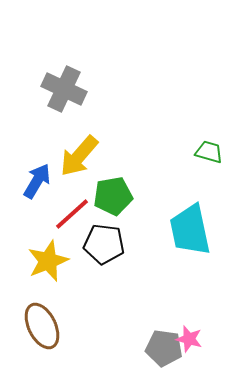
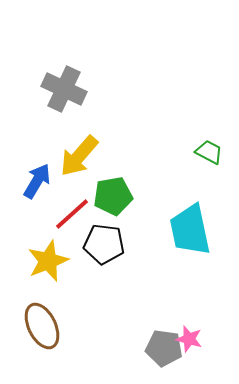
green trapezoid: rotated 12 degrees clockwise
